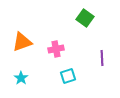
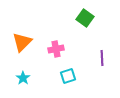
orange triangle: rotated 25 degrees counterclockwise
cyan star: moved 2 px right
